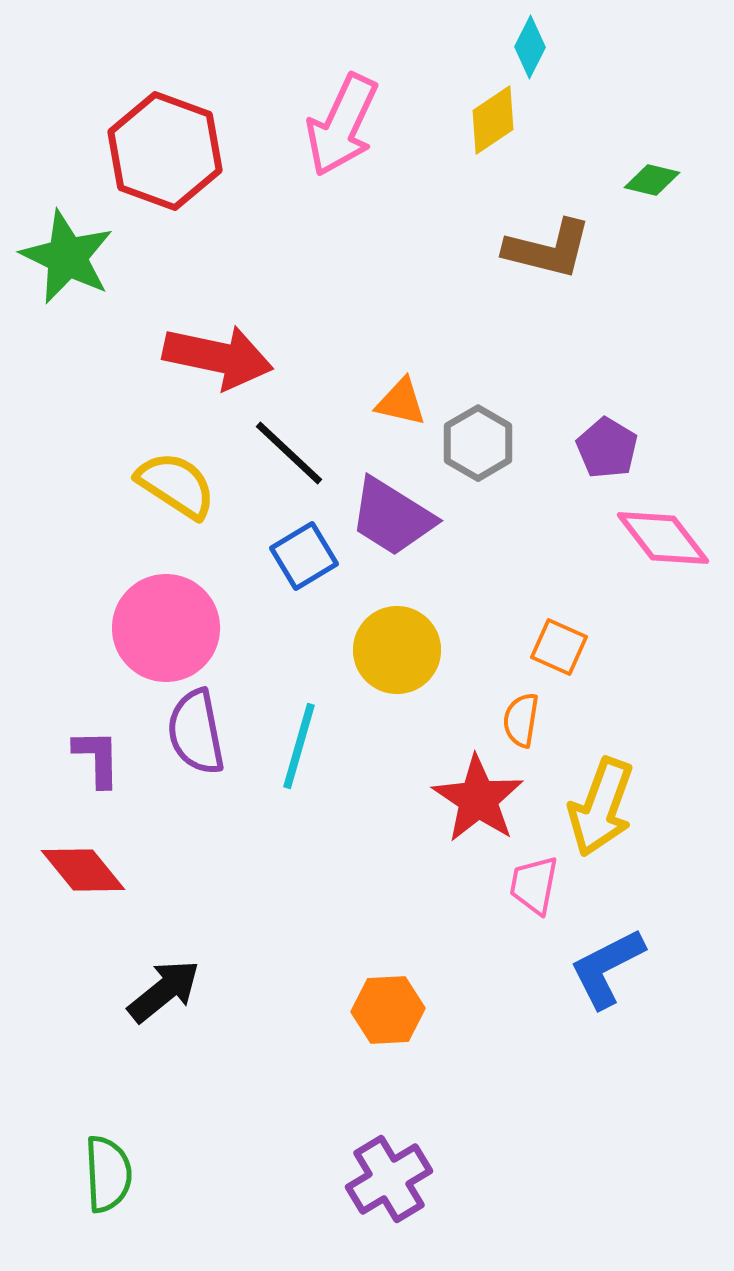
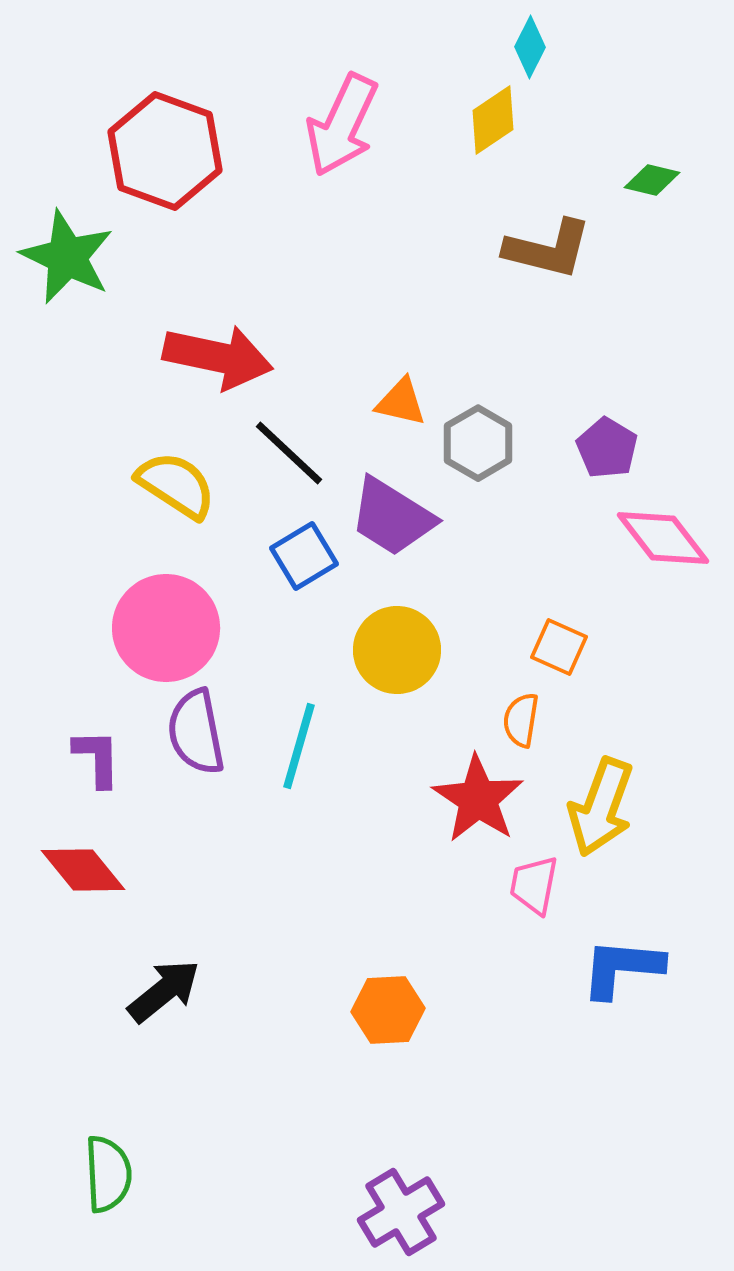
blue L-shape: moved 15 px right; rotated 32 degrees clockwise
purple cross: moved 12 px right, 33 px down
